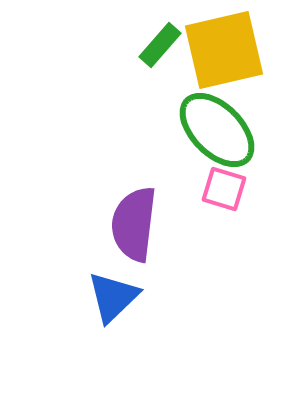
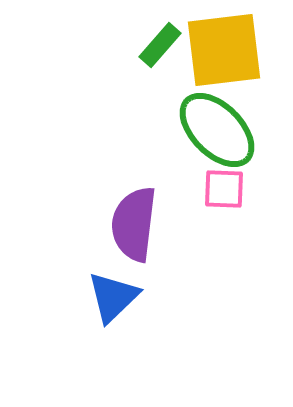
yellow square: rotated 6 degrees clockwise
pink square: rotated 15 degrees counterclockwise
